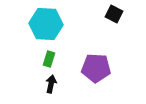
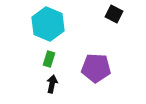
cyan hexagon: moved 2 px right; rotated 20 degrees clockwise
black arrow: moved 1 px right
